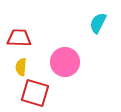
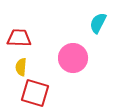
pink circle: moved 8 px right, 4 px up
